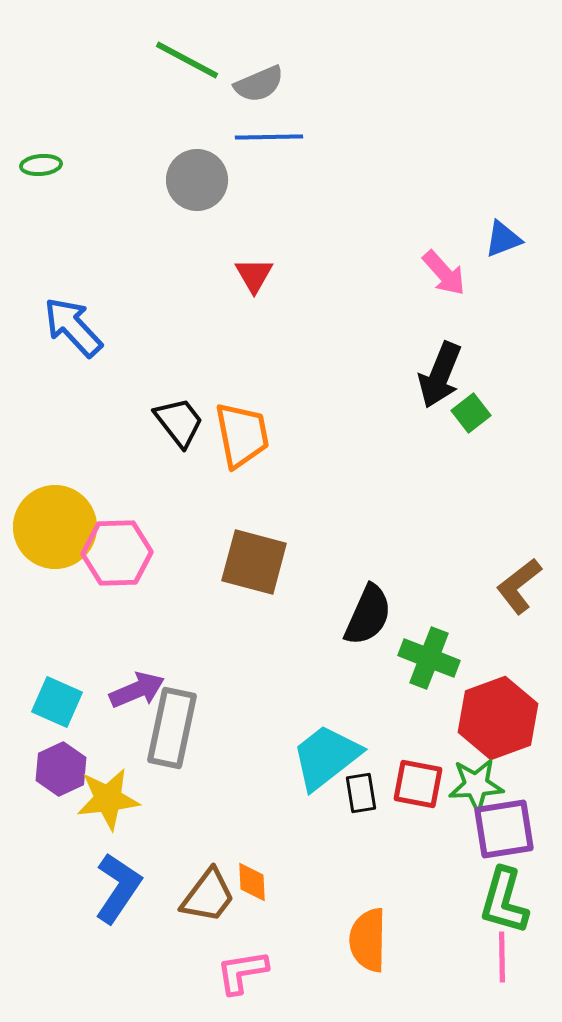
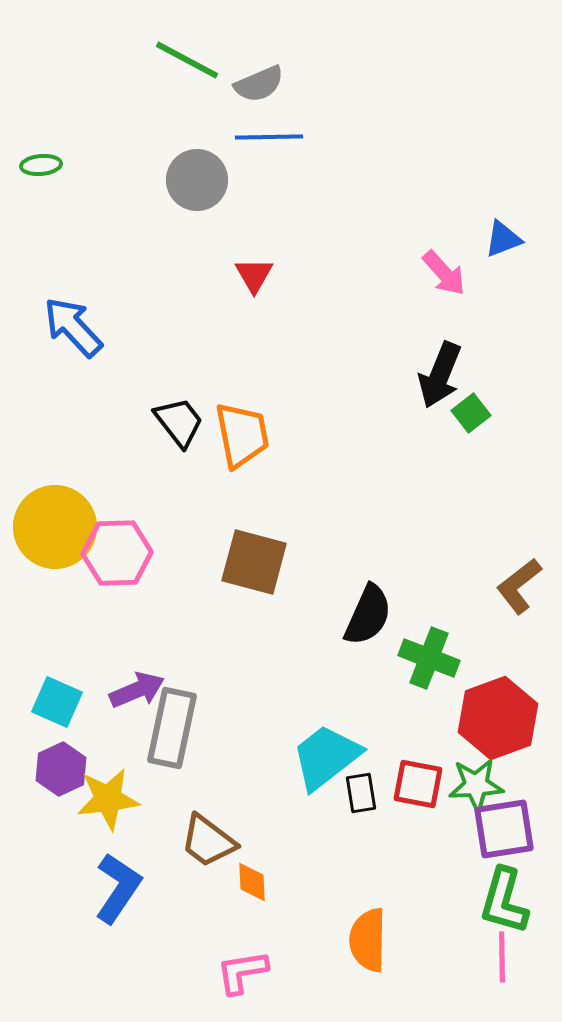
brown trapezoid: moved 55 px up; rotated 90 degrees clockwise
